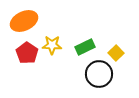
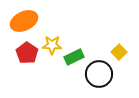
green rectangle: moved 11 px left, 10 px down
yellow square: moved 3 px right, 1 px up
